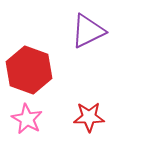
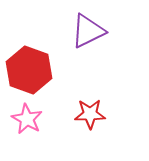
red star: moved 1 px right, 3 px up
